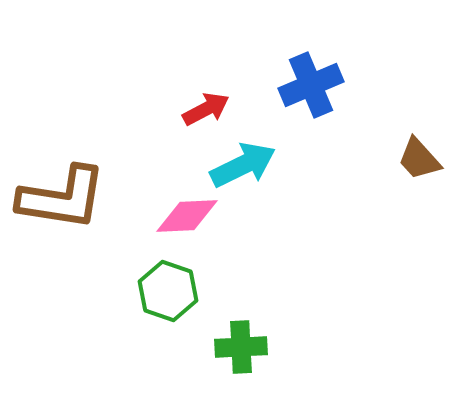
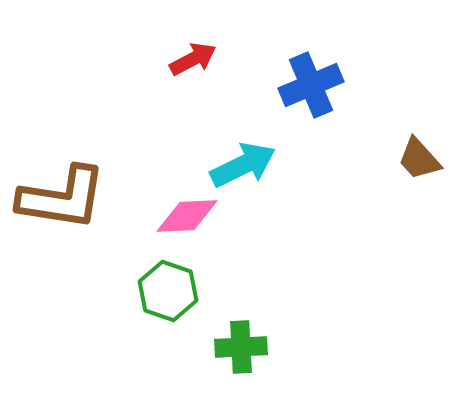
red arrow: moved 13 px left, 50 px up
